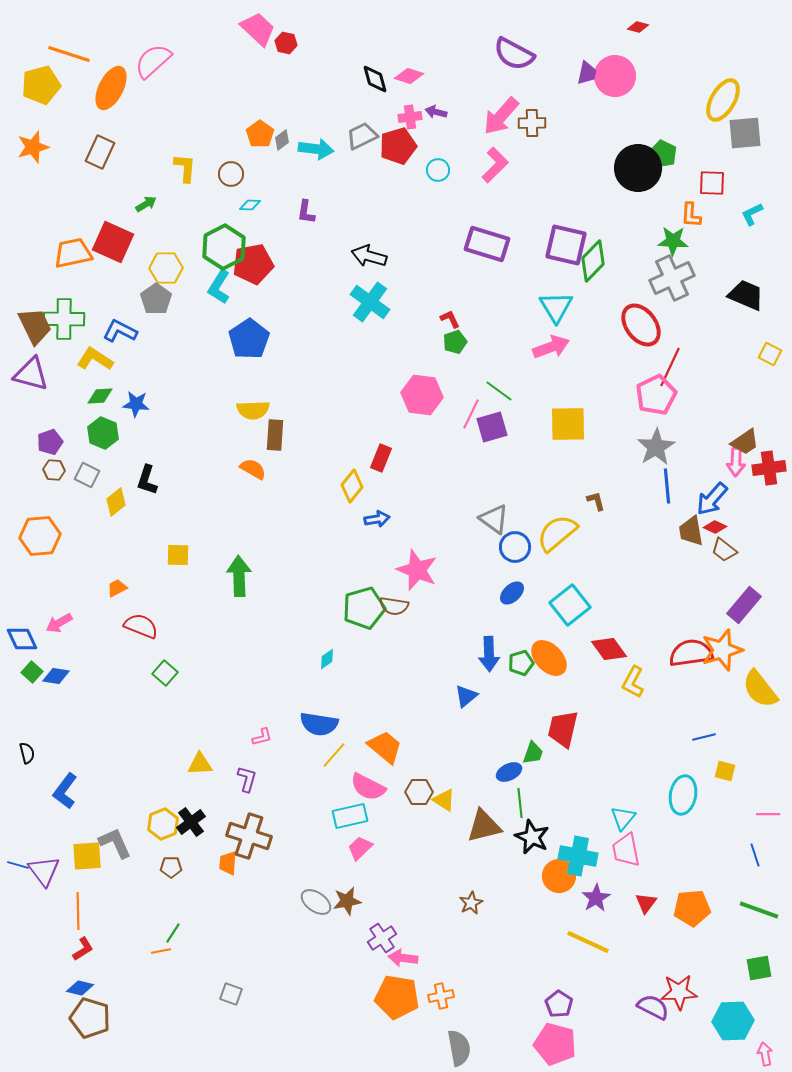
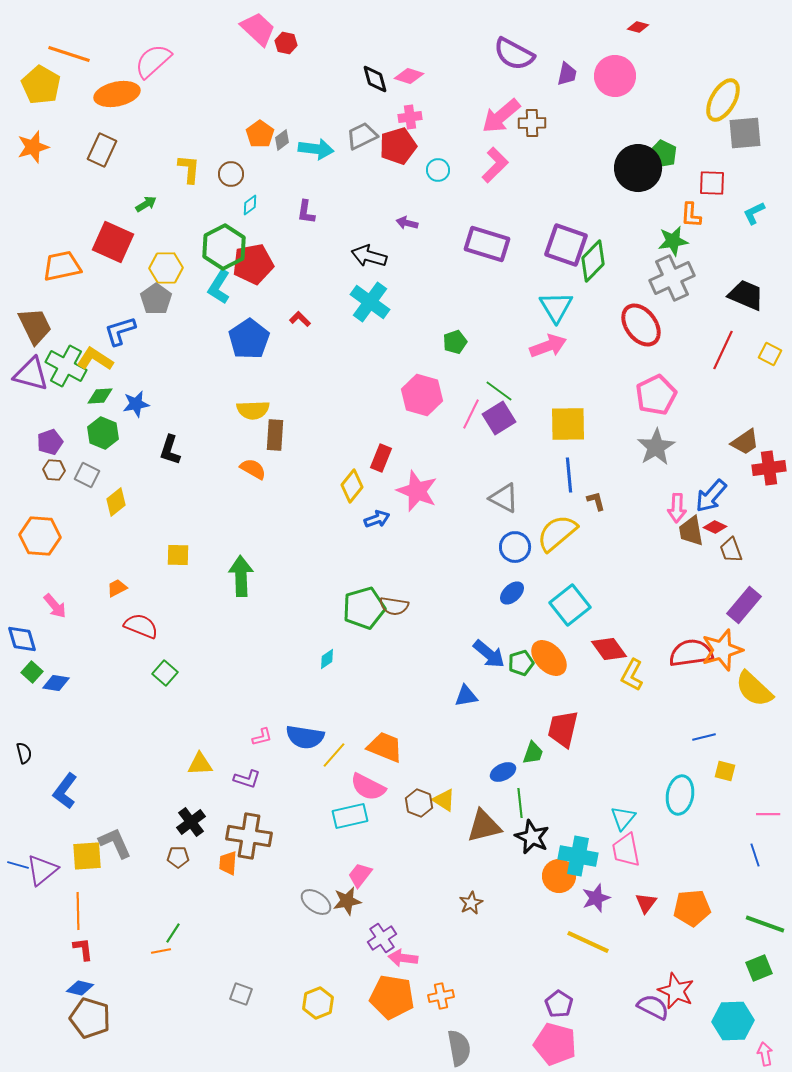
purple trapezoid at (587, 73): moved 20 px left, 1 px down
yellow pentagon at (41, 85): rotated 27 degrees counterclockwise
orange ellipse at (111, 88): moved 6 px right, 6 px down; rotated 51 degrees clockwise
purple arrow at (436, 112): moved 29 px left, 111 px down
pink arrow at (501, 116): rotated 9 degrees clockwise
brown rectangle at (100, 152): moved 2 px right, 2 px up
yellow L-shape at (185, 168): moved 4 px right, 1 px down
cyan diamond at (250, 205): rotated 40 degrees counterclockwise
cyan L-shape at (752, 214): moved 2 px right, 1 px up
green star at (673, 241): rotated 12 degrees counterclockwise
purple square at (566, 245): rotated 6 degrees clockwise
orange trapezoid at (73, 253): moved 11 px left, 13 px down
green cross at (64, 319): moved 2 px right, 47 px down; rotated 27 degrees clockwise
red L-shape at (450, 319): moved 150 px left; rotated 20 degrees counterclockwise
blue L-shape at (120, 331): rotated 44 degrees counterclockwise
pink arrow at (551, 347): moved 3 px left, 1 px up
red line at (670, 367): moved 53 px right, 17 px up
pink hexagon at (422, 395): rotated 9 degrees clockwise
blue star at (136, 404): rotated 16 degrees counterclockwise
purple square at (492, 427): moved 7 px right, 9 px up; rotated 16 degrees counterclockwise
pink arrow at (736, 462): moved 59 px left, 46 px down
black L-shape at (147, 480): moved 23 px right, 30 px up
blue line at (667, 486): moved 98 px left, 11 px up
blue arrow at (712, 499): moved 1 px left, 3 px up
blue arrow at (377, 519): rotated 10 degrees counterclockwise
gray triangle at (494, 519): moved 10 px right, 21 px up; rotated 8 degrees counterclockwise
orange hexagon at (40, 536): rotated 9 degrees clockwise
brown trapezoid at (724, 550): moved 7 px right; rotated 32 degrees clockwise
pink star at (417, 570): moved 79 px up
green arrow at (239, 576): moved 2 px right
pink arrow at (59, 623): moved 4 px left, 17 px up; rotated 100 degrees counterclockwise
blue diamond at (22, 639): rotated 8 degrees clockwise
blue arrow at (489, 654): rotated 48 degrees counterclockwise
blue diamond at (56, 676): moved 7 px down
yellow L-shape at (633, 682): moved 1 px left, 7 px up
yellow semicircle at (760, 689): moved 6 px left; rotated 9 degrees counterclockwise
blue triangle at (466, 696): rotated 30 degrees clockwise
blue semicircle at (319, 724): moved 14 px left, 13 px down
orange trapezoid at (385, 747): rotated 18 degrees counterclockwise
black semicircle at (27, 753): moved 3 px left
blue ellipse at (509, 772): moved 6 px left
purple L-shape at (247, 779): rotated 92 degrees clockwise
brown hexagon at (419, 792): moved 11 px down; rotated 20 degrees clockwise
cyan ellipse at (683, 795): moved 3 px left
yellow hexagon at (163, 824): moved 155 px right, 179 px down
brown cross at (249, 836): rotated 9 degrees counterclockwise
pink trapezoid at (360, 848): moved 27 px down; rotated 8 degrees counterclockwise
brown pentagon at (171, 867): moved 7 px right, 10 px up
purple triangle at (44, 871): moved 2 px left, 1 px up; rotated 28 degrees clockwise
purple star at (596, 898): rotated 12 degrees clockwise
green line at (759, 910): moved 6 px right, 14 px down
red L-shape at (83, 949): rotated 65 degrees counterclockwise
green square at (759, 968): rotated 12 degrees counterclockwise
red star at (679, 992): moved 3 px left, 1 px up; rotated 27 degrees clockwise
gray square at (231, 994): moved 10 px right
orange pentagon at (397, 997): moved 5 px left
